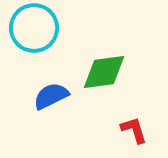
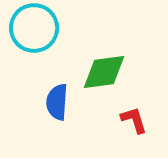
blue semicircle: moved 6 px right, 6 px down; rotated 60 degrees counterclockwise
red L-shape: moved 10 px up
